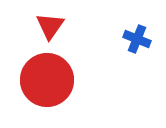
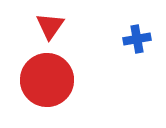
blue cross: rotated 32 degrees counterclockwise
